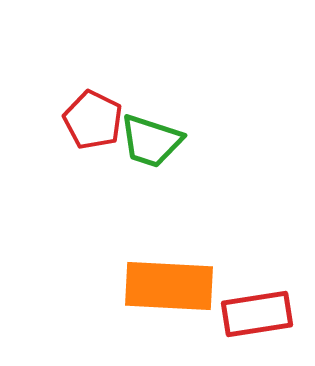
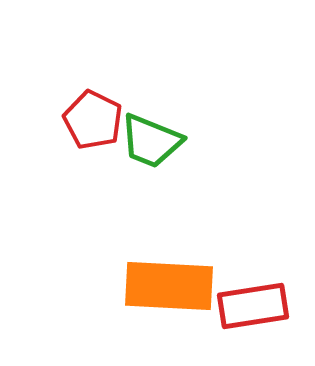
green trapezoid: rotated 4 degrees clockwise
red rectangle: moved 4 px left, 8 px up
